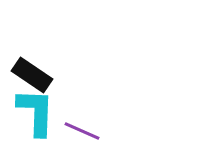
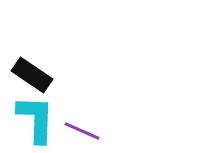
cyan L-shape: moved 7 px down
